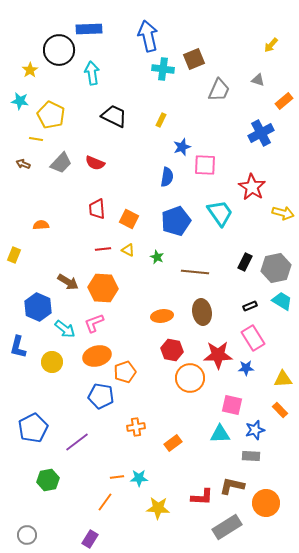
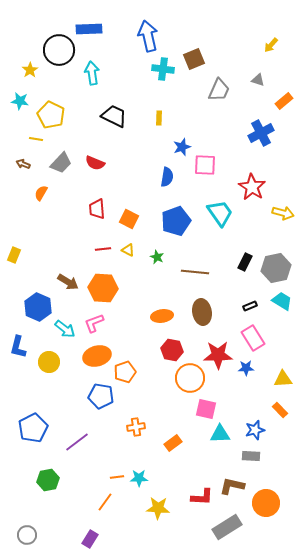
yellow rectangle at (161, 120): moved 2 px left, 2 px up; rotated 24 degrees counterclockwise
orange semicircle at (41, 225): moved 32 px up; rotated 56 degrees counterclockwise
yellow circle at (52, 362): moved 3 px left
pink square at (232, 405): moved 26 px left, 4 px down
